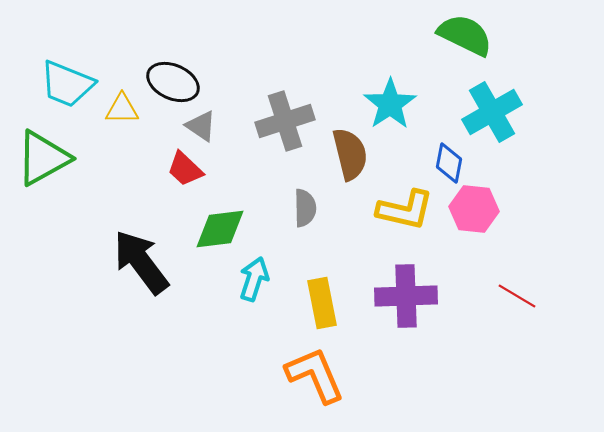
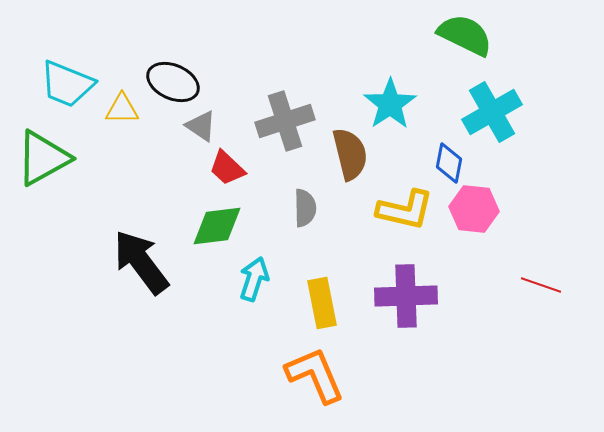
red trapezoid: moved 42 px right, 1 px up
green diamond: moved 3 px left, 3 px up
red line: moved 24 px right, 11 px up; rotated 12 degrees counterclockwise
